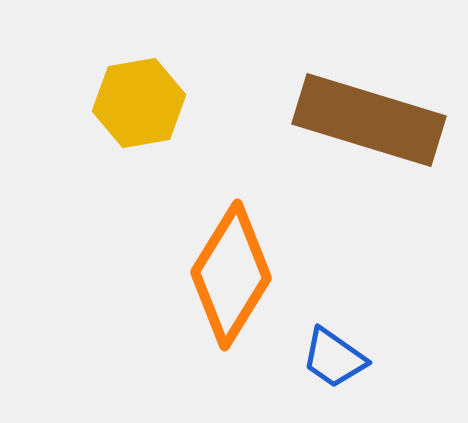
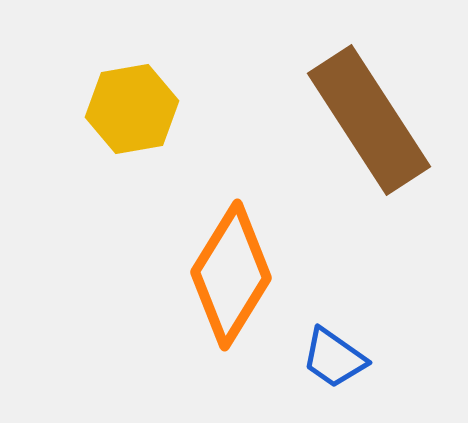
yellow hexagon: moved 7 px left, 6 px down
brown rectangle: rotated 40 degrees clockwise
